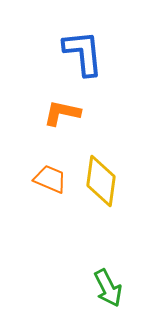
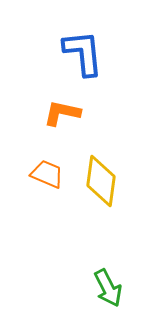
orange trapezoid: moved 3 px left, 5 px up
